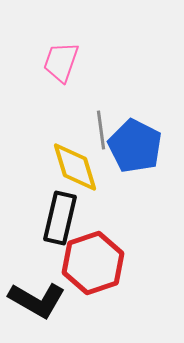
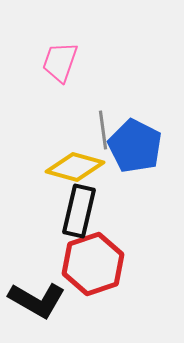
pink trapezoid: moved 1 px left
gray line: moved 2 px right
yellow diamond: rotated 58 degrees counterclockwise
black rectangle: moved 19 px right, 7 px up
red hexagon: moved 1 px down
